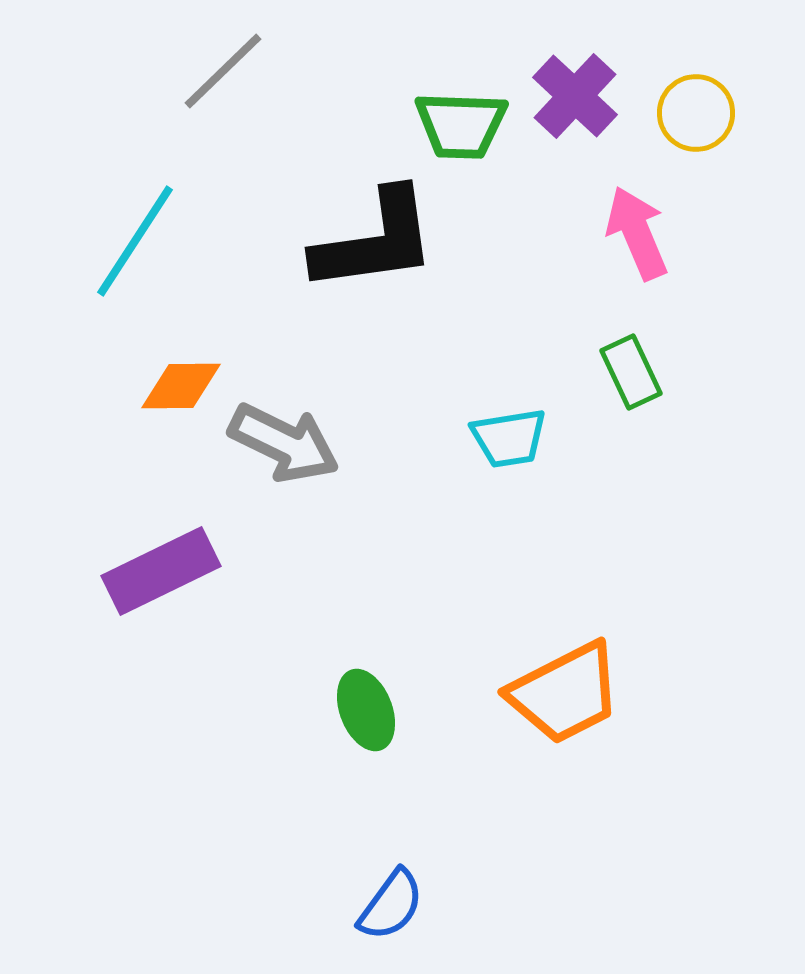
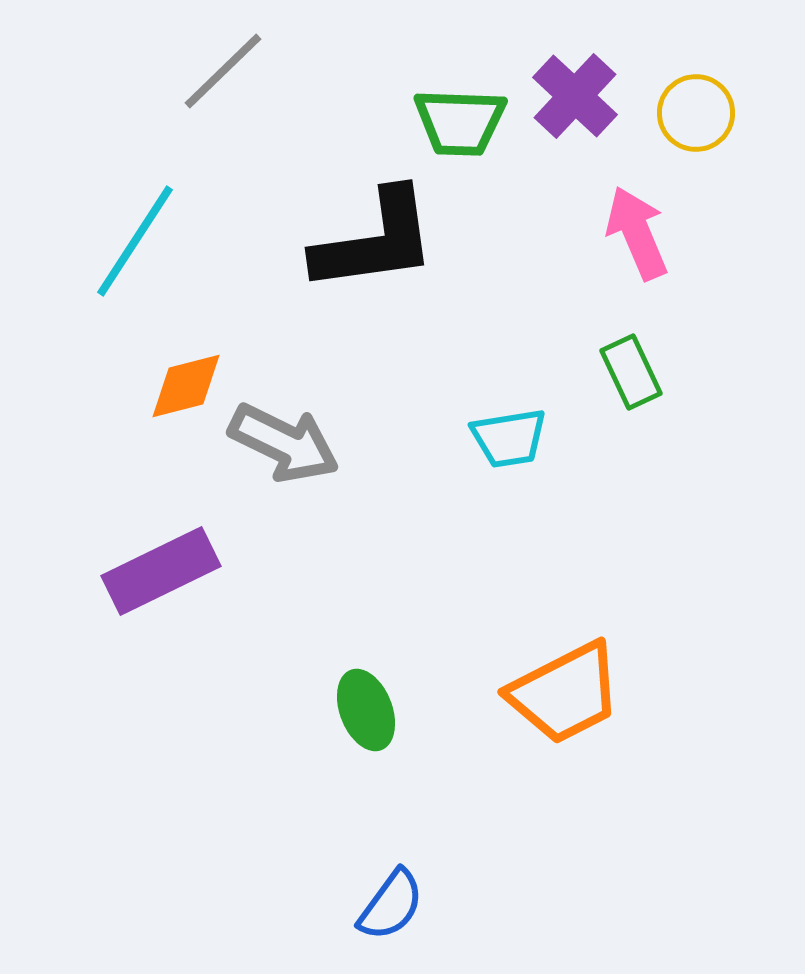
green trapezoid: moved 1 px left, 3 px up
orange diamond: moved 5 px right; rotated 14 degrees counterclockwise
